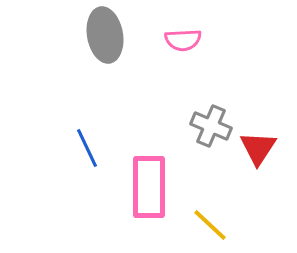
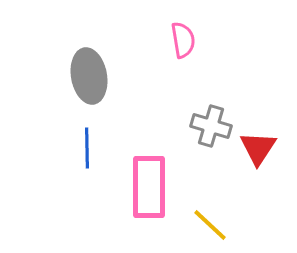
gray ellipse: moved 16 px left, 41 px down
pink semicircle: rotated 96 degrees counterclockwise
gray cross: rotated 6 degrees counterclockwise
blue line: rotated 24 degrees clockwise
